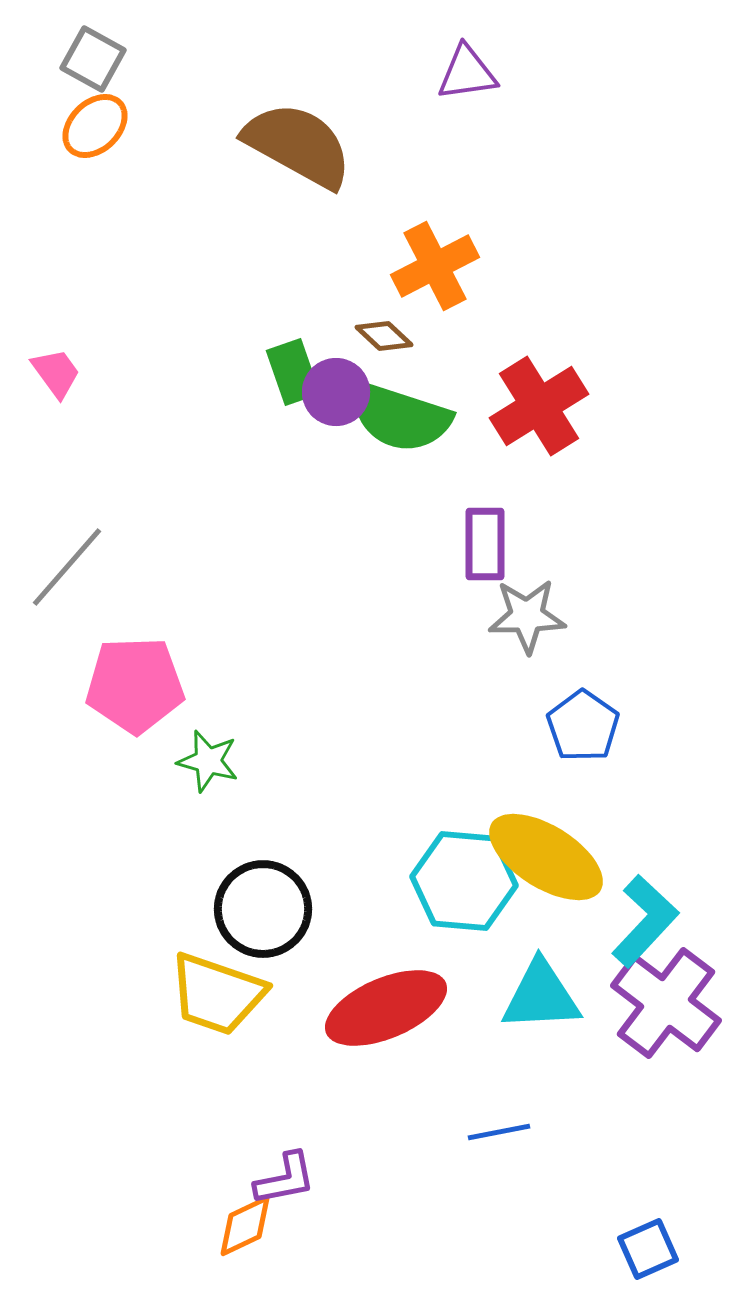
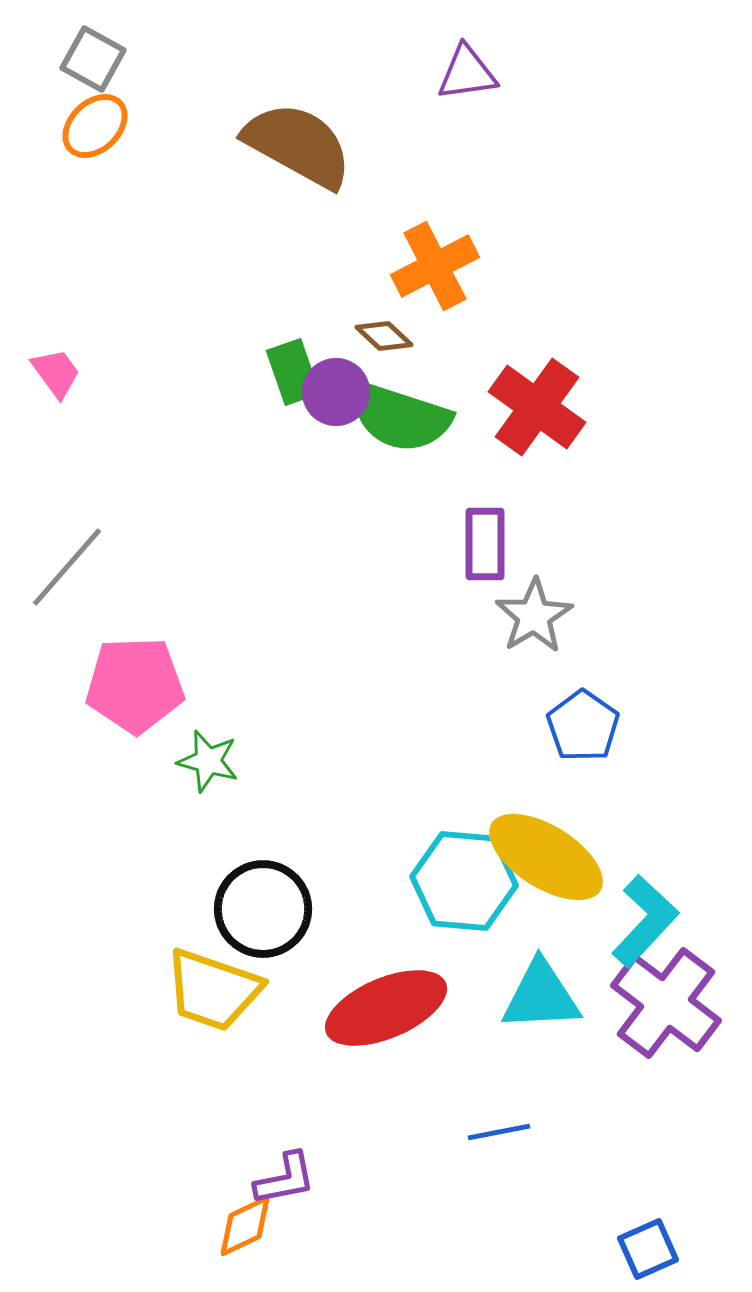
red cross: moved 2 px left, 1 px down; rotated 22 degrees counterclockwise
gray star: moved 7 px right; rotated 30 degrees counterclockwise
yellow trapezoid: moved 4 px left, 4 px up
